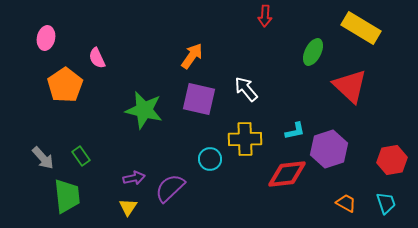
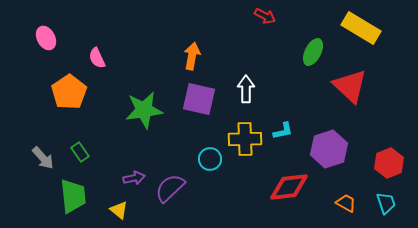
red arrow: rotated 65 degrees counterclockwise
pink ellipse: rotated 40 degrees counterclockwise
orange arrow: rotated 24 degrees counterclockwise
orange pentagon: moved 4 px right, 7 px down
white arrow: rotated 40 degrees clockwise
green star: rotated 21 degrees counterclockwise
cyan L-shape: moved 12 px left
green rectangle: moved 1 px left, 4 px up
red hexagon: moved 3 px left, 3 px down; rotated 12 degrees counterclockwise
red diamond: moved 2 px right, 13 px down
green trapezoid: moved 6 px right
yellow triangle: moved 9 px left, 3 px down; rotated 24 degrees counterclockwise
